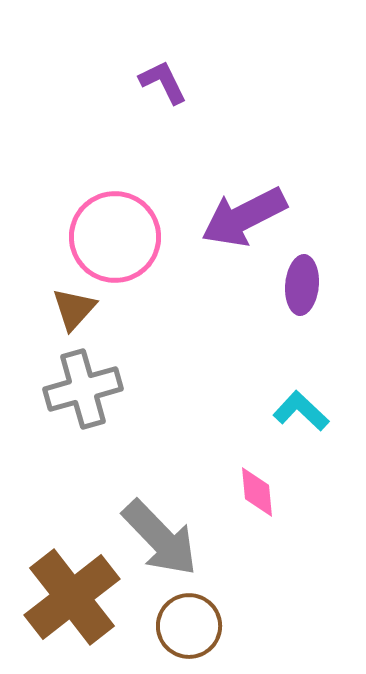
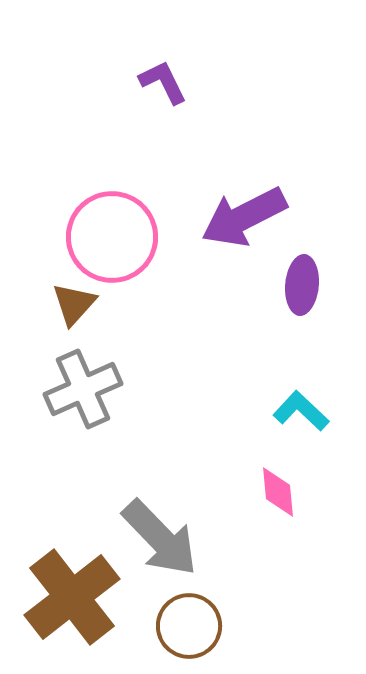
pink circle: moved 3 px left
brown triangle: moved 5 px up
gray cross: rotated 8 degrees counterclockwise
pink diamond: moved 21 px right
